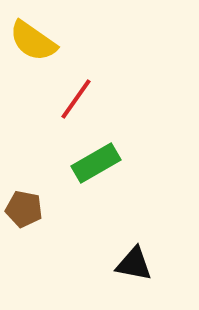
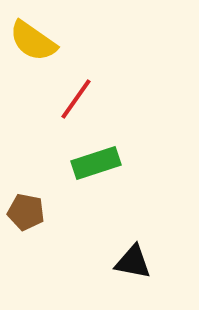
green rectangle: rotated 12 degrees clockwise
brown pentagon: moved 2 px right, 3 px down
black triangle: moved 1 px left, 2 px up
